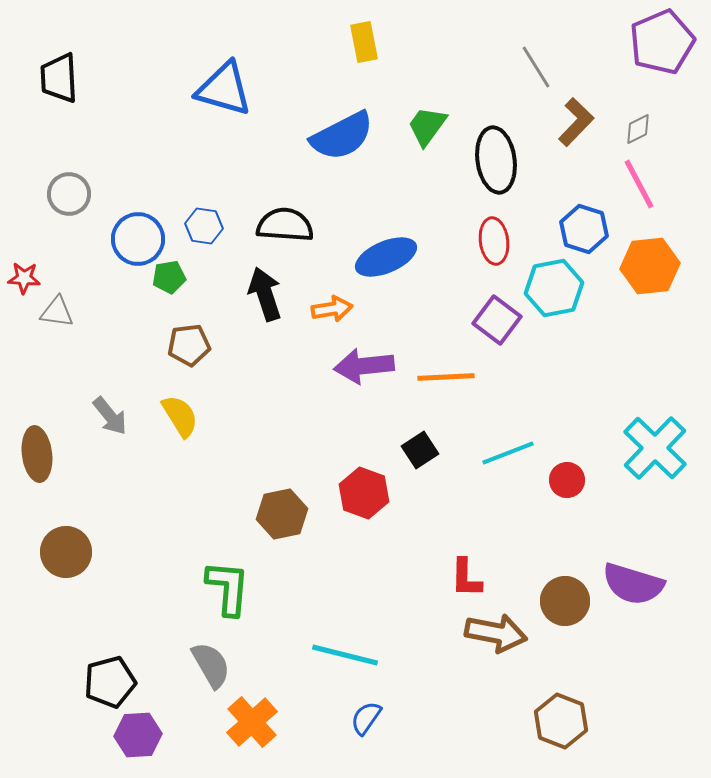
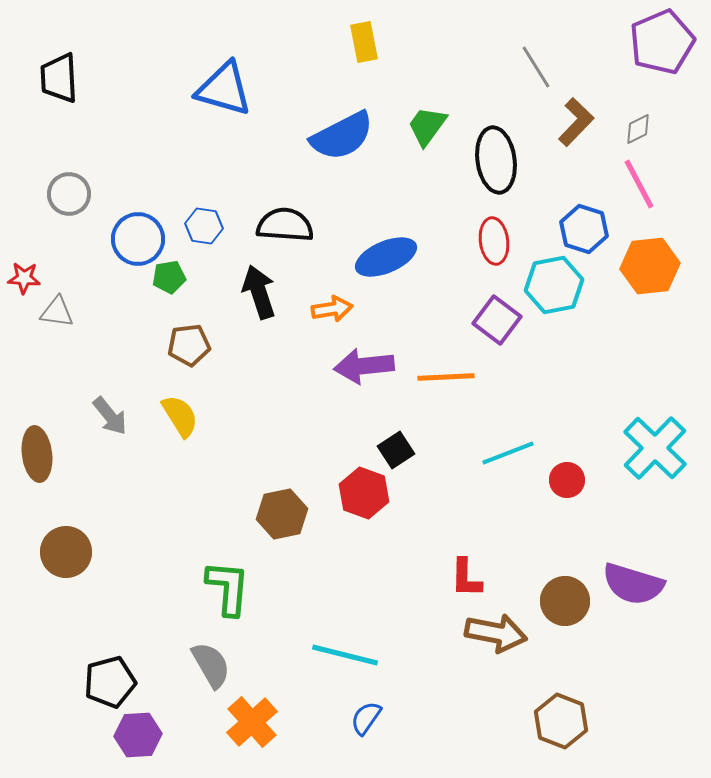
cyan hexagon at (554, 288): moved 3 px up
black arrow at (265, 294): moved 6 px left, 2 px up
black square at (420, 450): moved 24 px left
